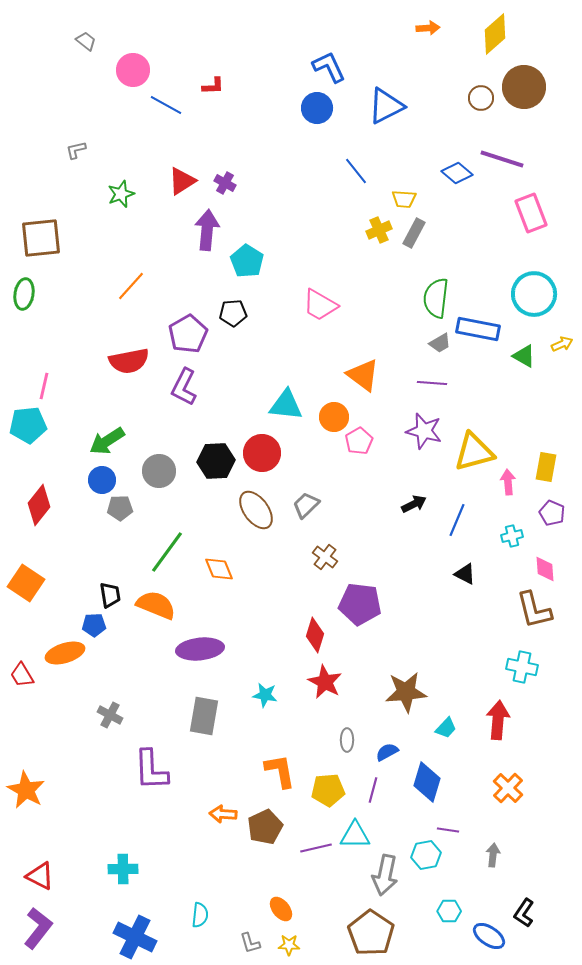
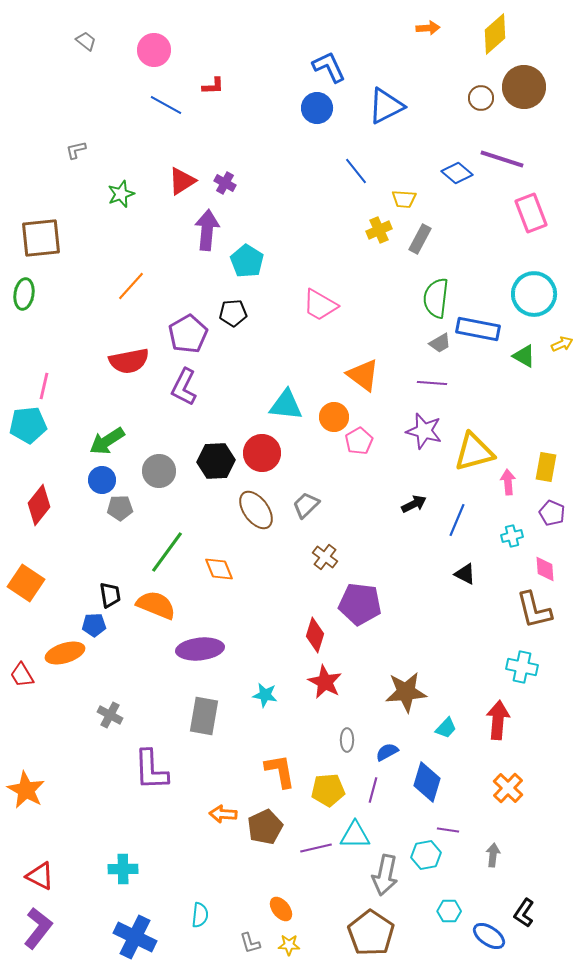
pink circle at (133, 70): moved 21 px right, 20 px up
gray rectangle at (414, 233): moved 6 px right, 6 px down
